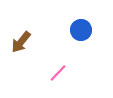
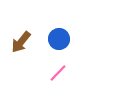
blue circle: moved 22 px left, 9 px down
